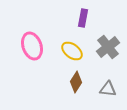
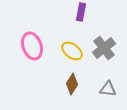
purple rectangle: moved 2 px left, 6 px up
gray cross: moved 4 px left, 1 px down
brown diamond: moved 4 px left, 2 px down
